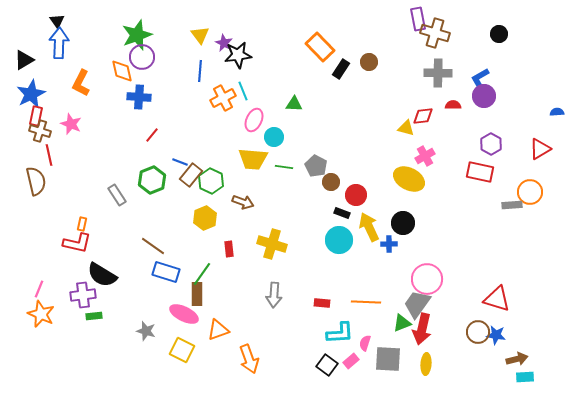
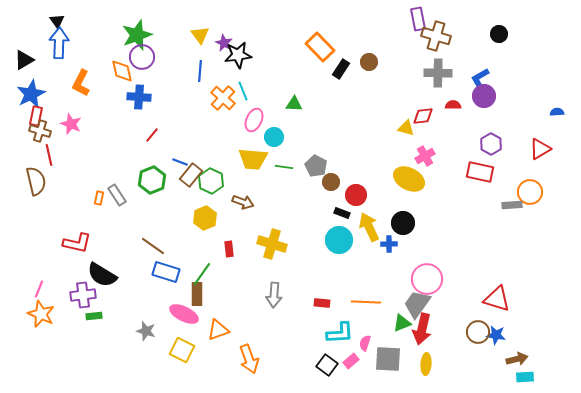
brown cross at (435, 33): moved 1 px right, 3 px down
orange cross at (223, 98): rotated 20 degrees counterclockwise
orange rectangle at (82, 224): moved 17 px right, 26 px up
